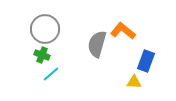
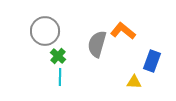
gray circle: moved 2 px down
green cross: moved 16 px right, 1 px down; rotated 21 degrees clockwise
blue rectangle: moved 6 px right
cyan line: moved 9 px right, 3 px down; rotated 48 degrees counterclockwise
